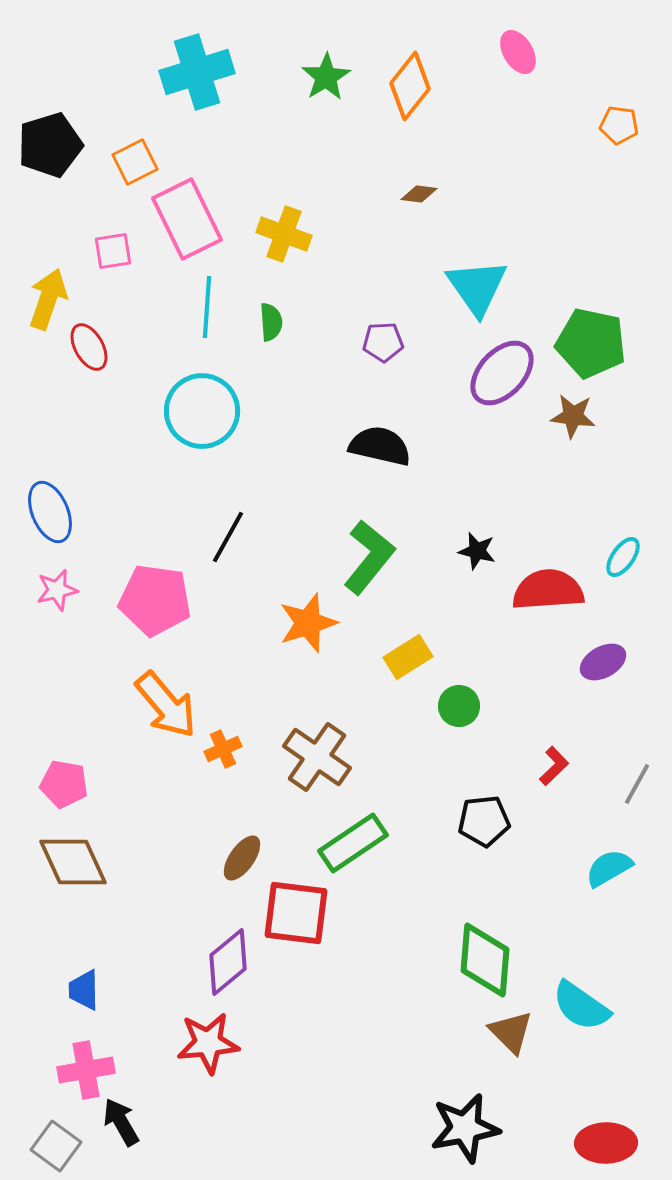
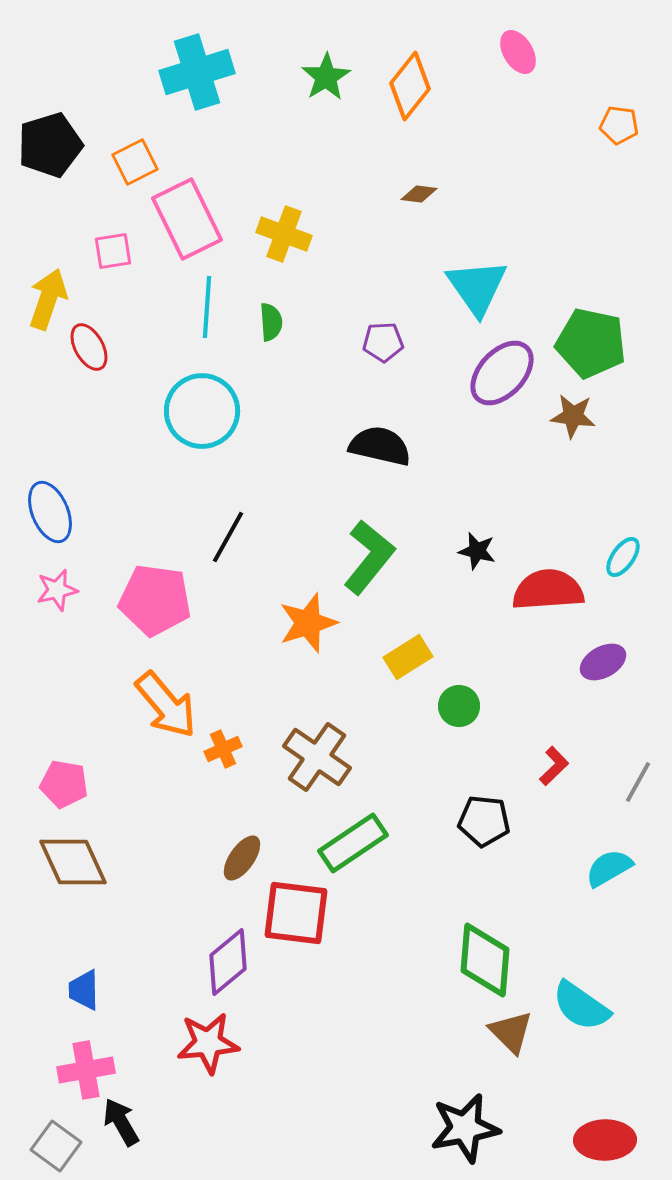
gray line at (637, 784): moved 1 px right, 2 px up
black pentagon at (484, 821): rotated 12 degrees clockwise
red ellipse at (606, 1143): moved 1 px left, 3 px up
